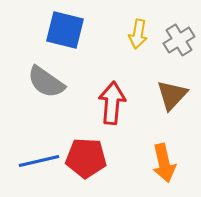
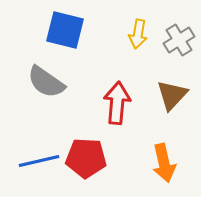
red arrow: moved 5 px right
